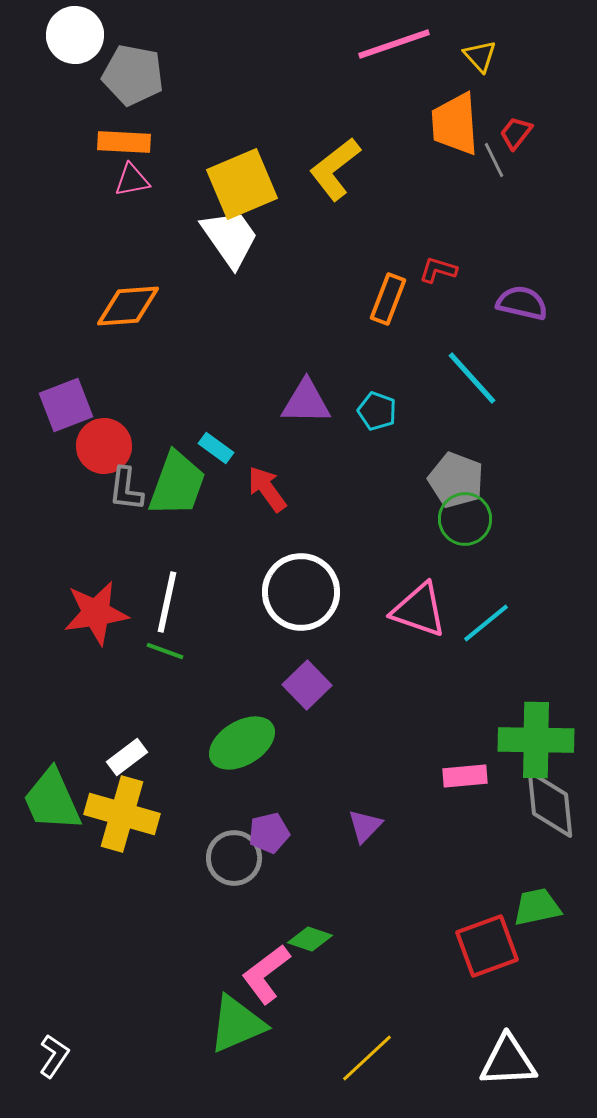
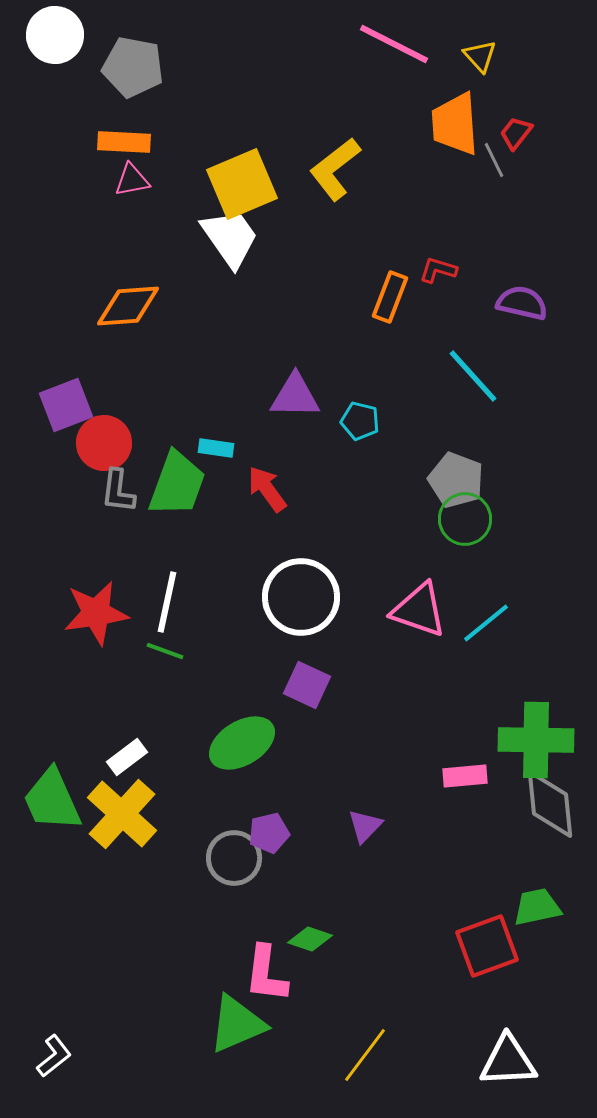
white circle at (75, 35): moved 20 px left
pink line at (394, 44): rotated 46 degrees clockwise
gray pentagon at (133, 75): moved 8 px up
orange rectangle at (388, 299): moved 2 px right, 2 px up
cyan line at (472, 378): moved 1 px right, 2 px up
purple triangle at (306, 402): moved 11 px left, 6 px up
cyan pentagon at (377, 411): moved 17 px left, 10 px down; rotated 6 degrees counterclockwise
red circle at (104, 446): moved 3 px up
cyan rectangle at (216, 448): rotated 28 degrees counterclockwise
gray L-shape at (126, 489): moved 8 px left, 2 px down
white circle at (301, 592): moved 5 px down
purple square at (307, 685): rotated 21 degrees counterclockwise
yellow cross at (122, 814): rotated 26 degrees clockwise
pink L-shape at (266, 974): rotated 46 degrees counterclockwise
white L-shape at (54, 1056): rotated 18 degrees clockwise
yellow line at (367, 1058): moved 2 px left, 3 px up; rotated 10 degrees counterclockwise
